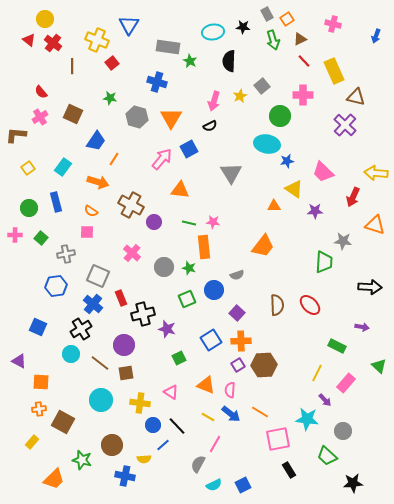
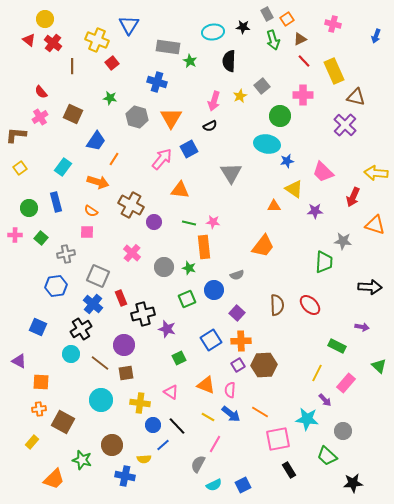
yellow square at (28, 168): moved 8 px left
